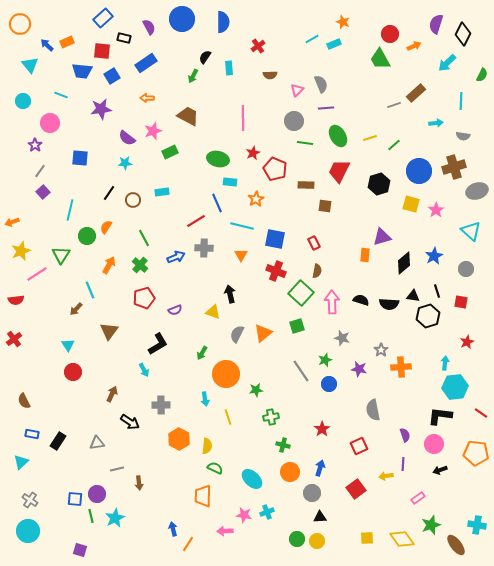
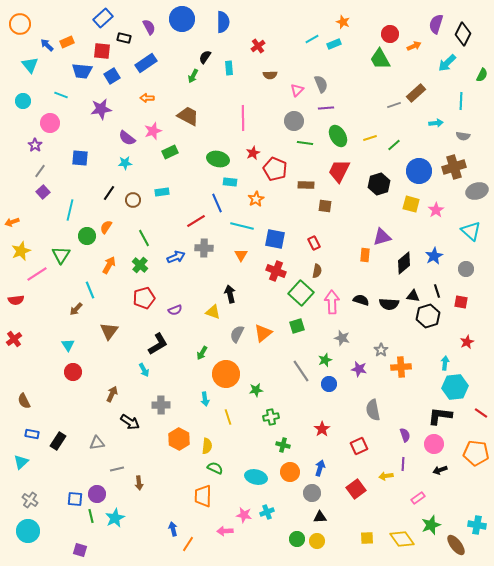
cyan ellipse at (252, 479): moved 4 px right, 2 px up; rotated 30 degrees counterclockwise
